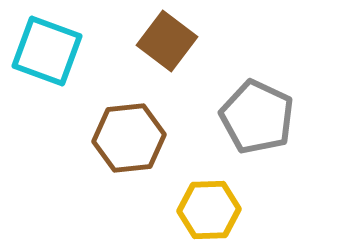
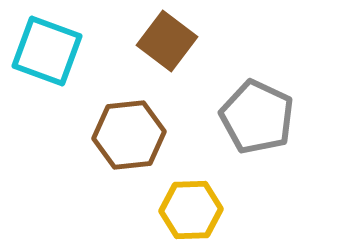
brown hexagon: moved 3 px up
yellow hexagon: moved 18 px left
